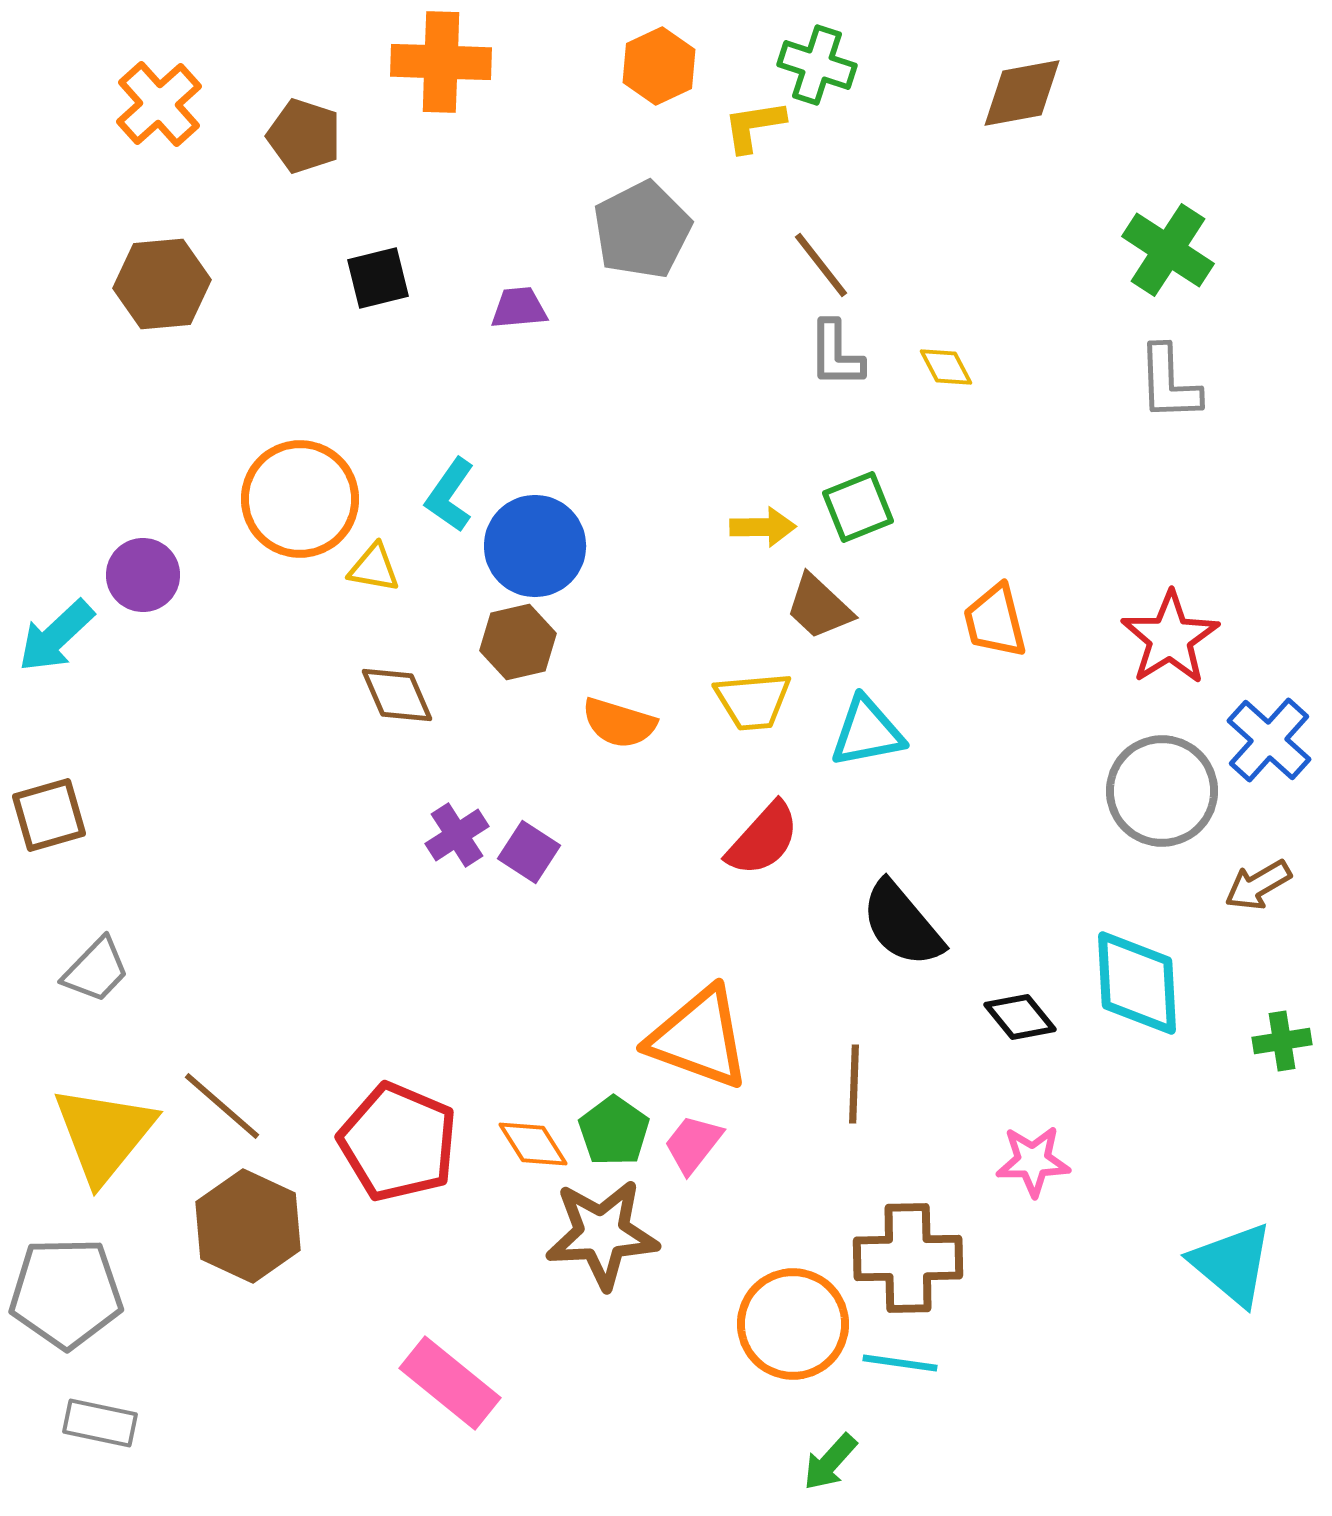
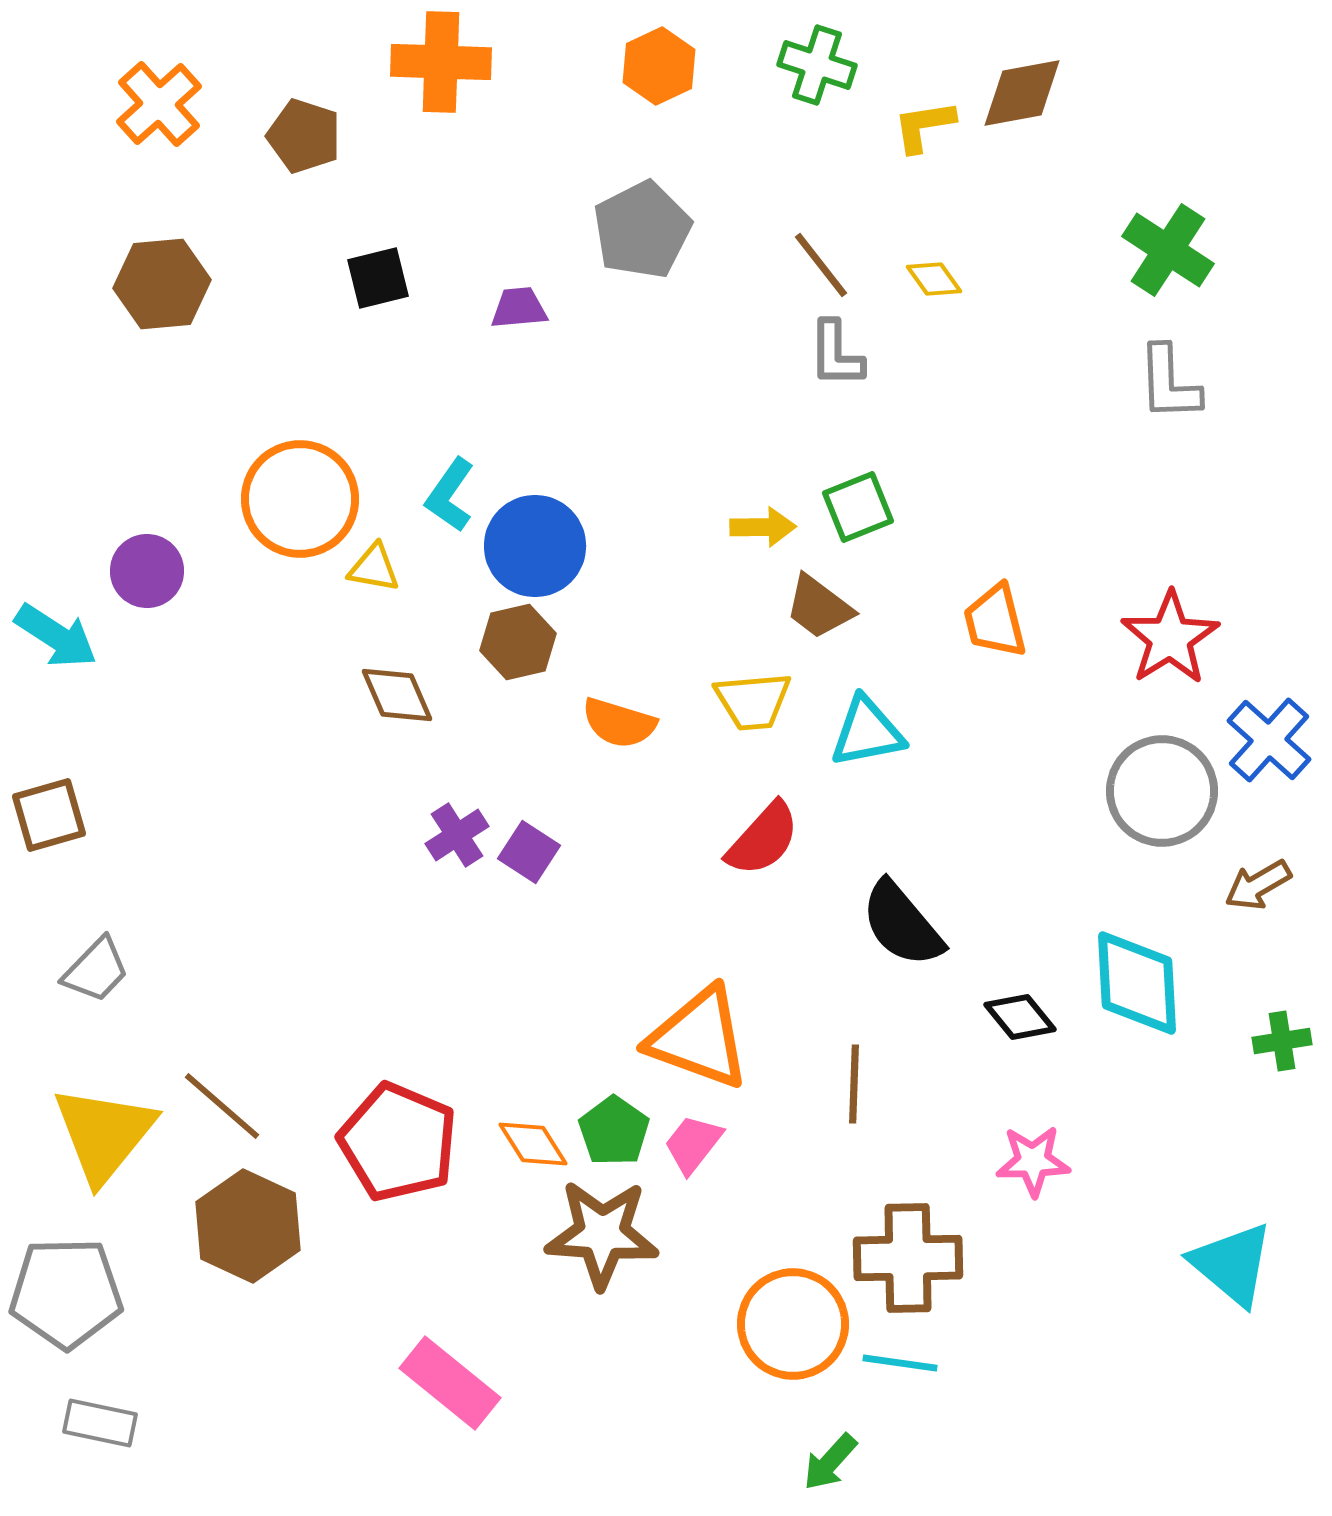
yellow L-shape at (754, 126): moved 170 px right
yellow diamond at (946, 367): moved 12 px left, 88 px up; rotated 8 degrees counterclockwise
purple circle at (143, 575): moved 4 px right, 4 px up
brown trapezoid at (819, 607): rotated 6 degrees counterclockwise
cyan arrow at (56, 636): rotated 104 degrees counterclockwise
brown star at (602, 1234): rotated 7 degrees clockwise
